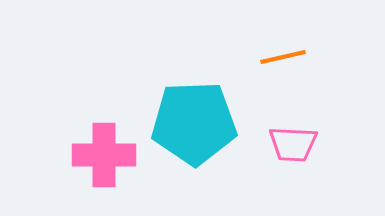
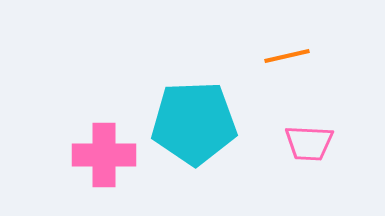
orange line: moved 4 px right, 1 px up
pink trapezoid: moved 16 px right, 1 px up
